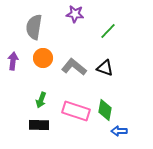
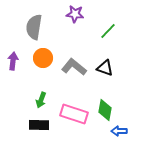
pink rectangle: moved 2 px left, 3 px down
